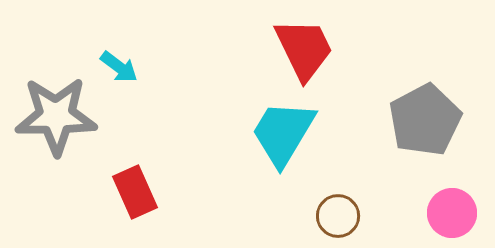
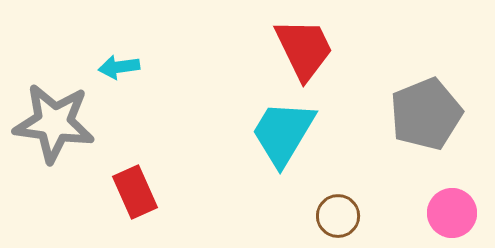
cyan arrow: rotated 135 degrees clockwise
gray star: moved 2 px left, 7 px down; rotated 8 degrees clockwise
gray pentagon: moved 1 px right, 6 px up; rotated 6 degrees clockwise
